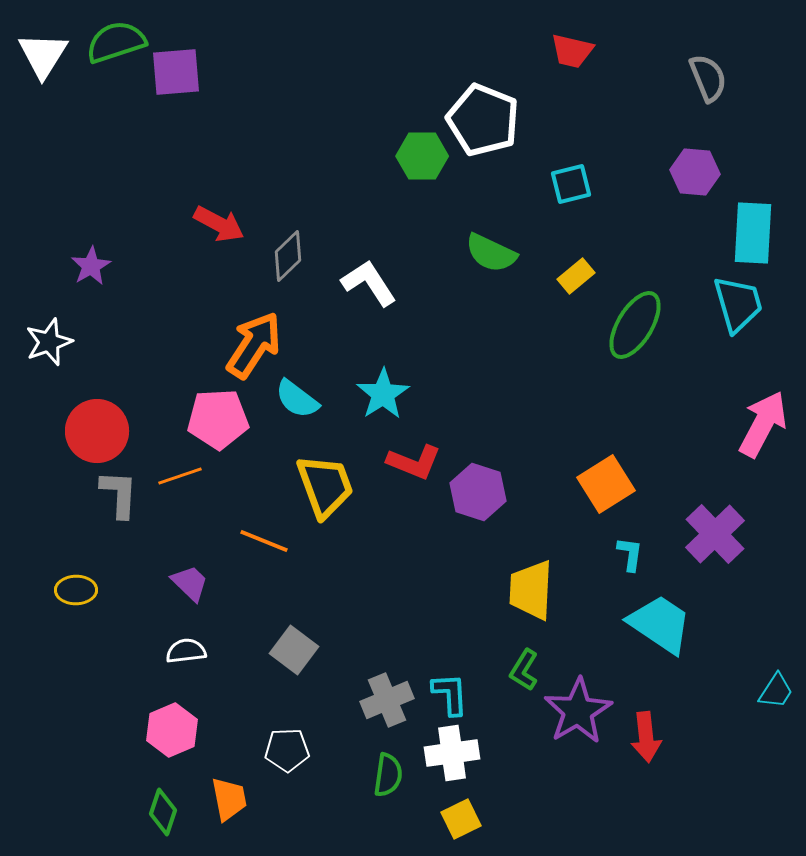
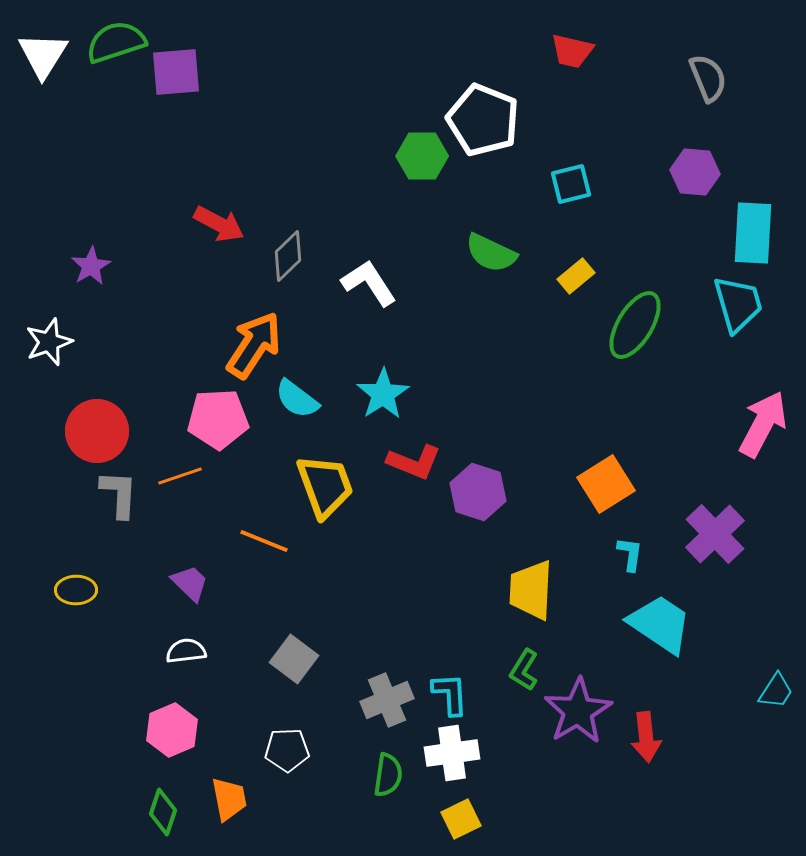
gray square at (294, 650): moved 9 px down
